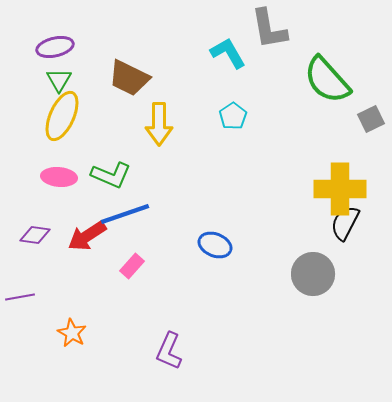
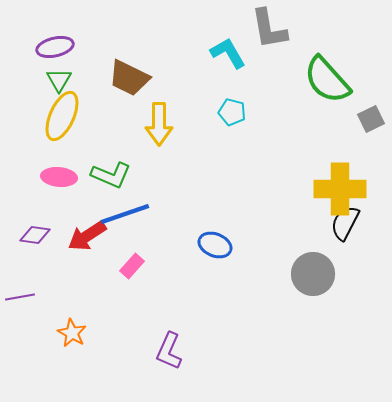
cyan pentagon: moved 1 px left, 4 px up; rotated 24 degrees counterclockwise
